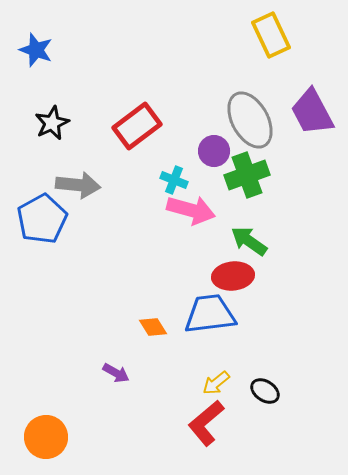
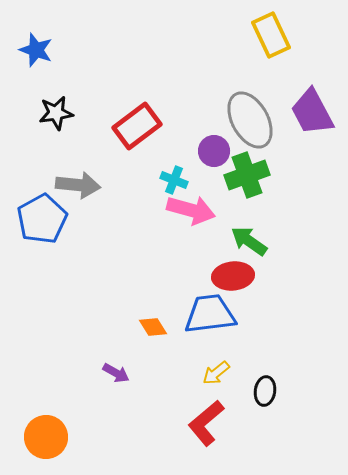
black star: moved 4 px right, 10 px up; rotated 16 degrees clockwise
yellow arrow: moved 10 px up
black ellipse: rotated 64 degrees clockwise
